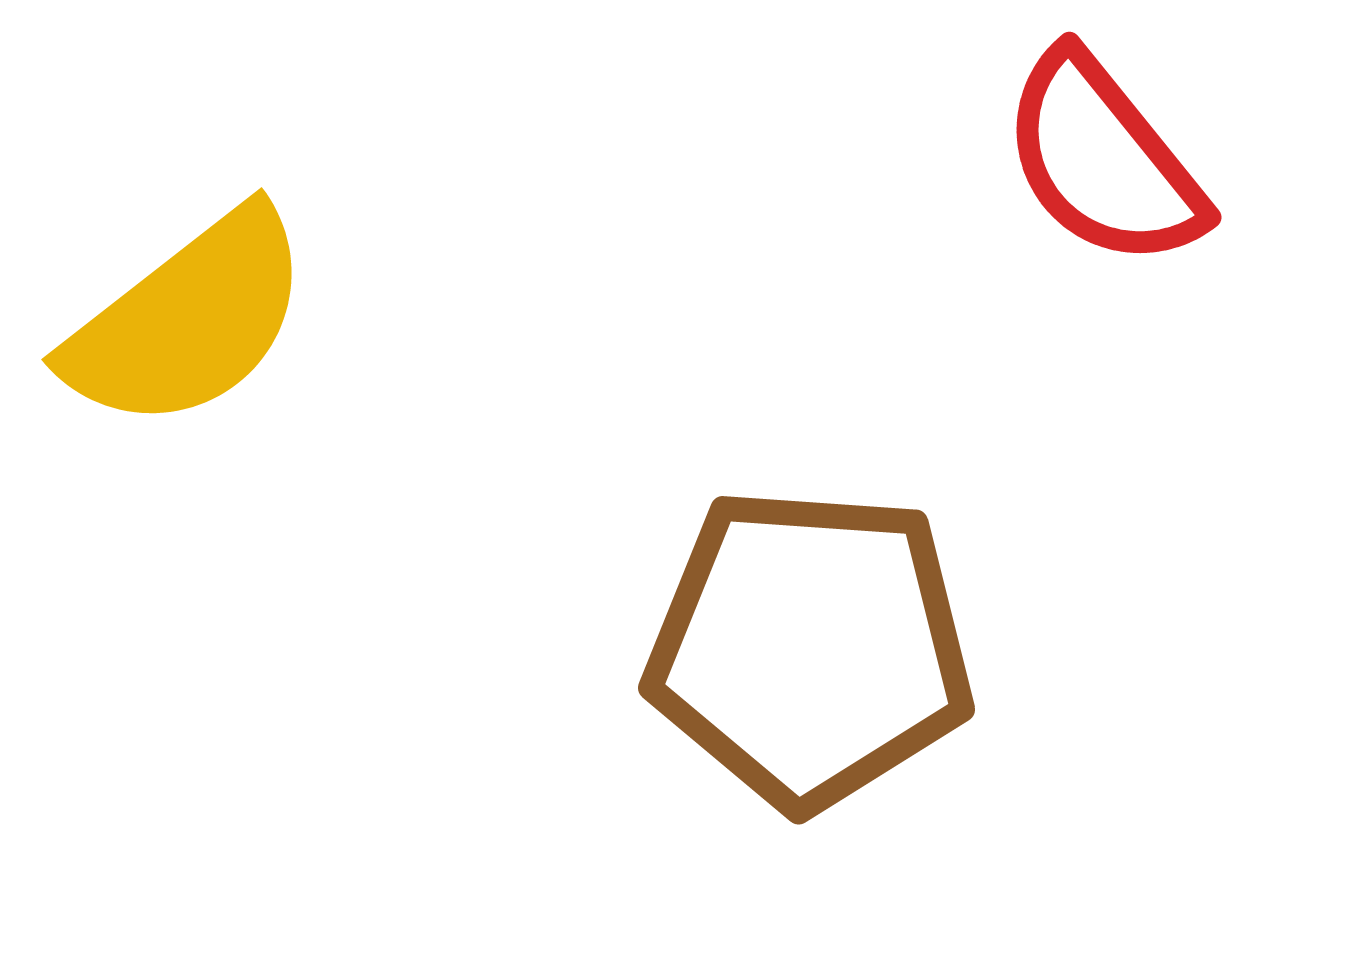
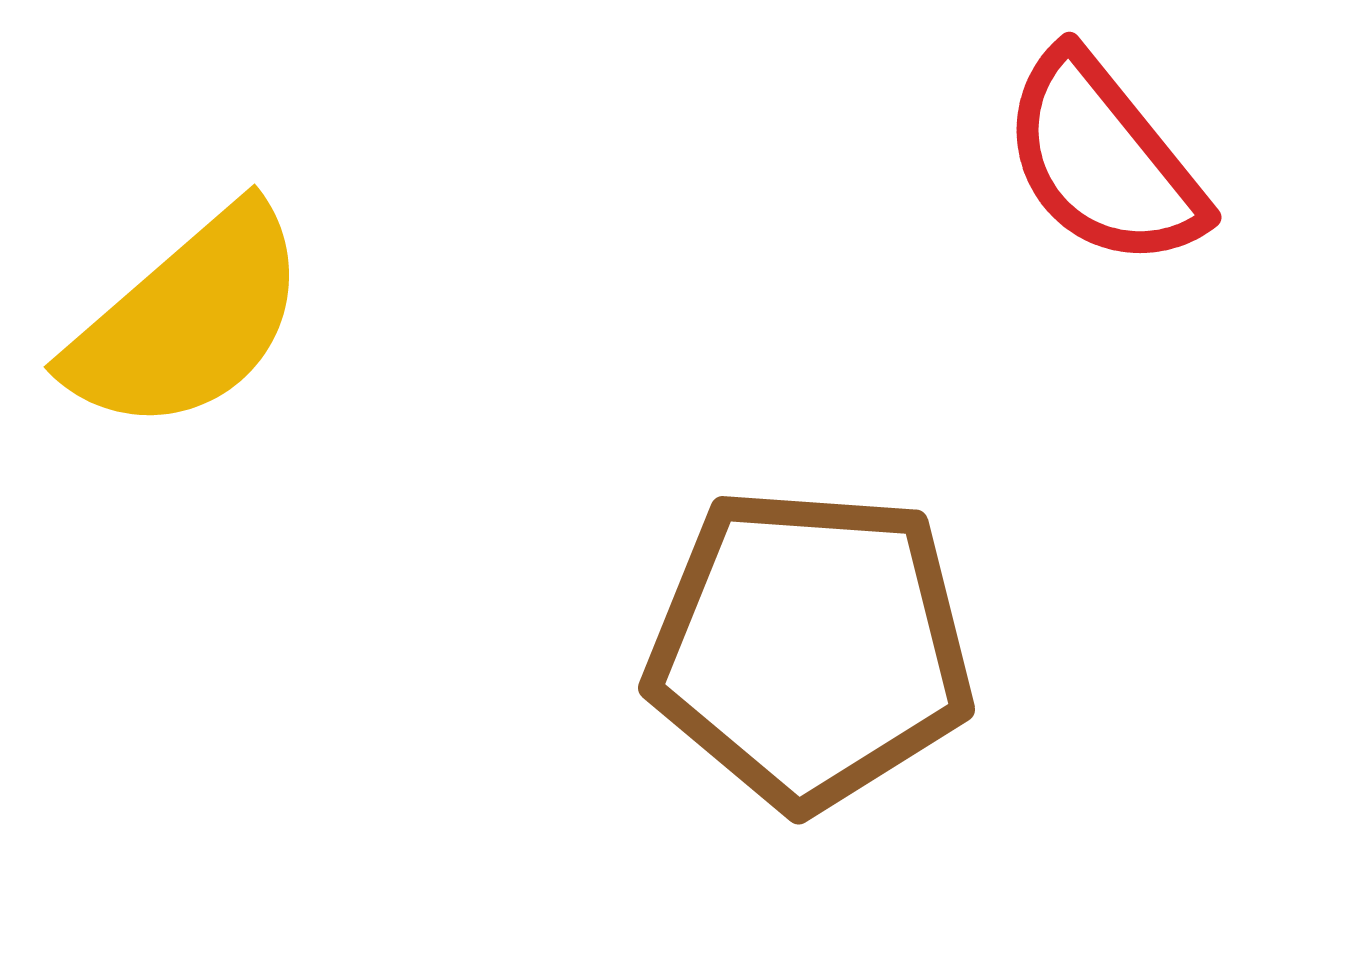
yellow semicircle: rotated 3 degrees counterclockwise
